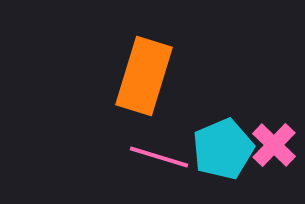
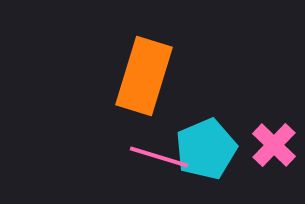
cyan pentagon: moved 17 px left
